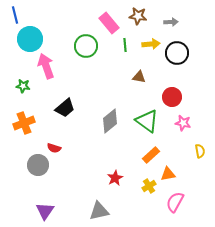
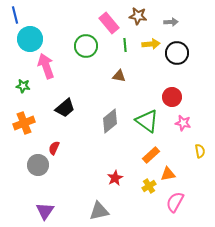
brown triangle: moved 20 px left, 1 px up
red semicircle: rotated 96 degrees clockwise
